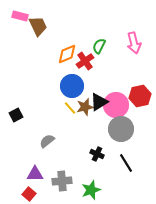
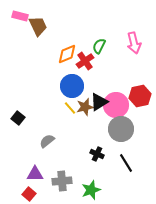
black square: moved 2 px right, 3 px down; rotated 24 degrees counterclockwise
